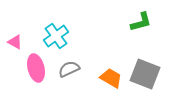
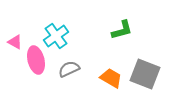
green L-shape: moved 19 px left, 8 px down
pink ellipse: moved 8 px up
